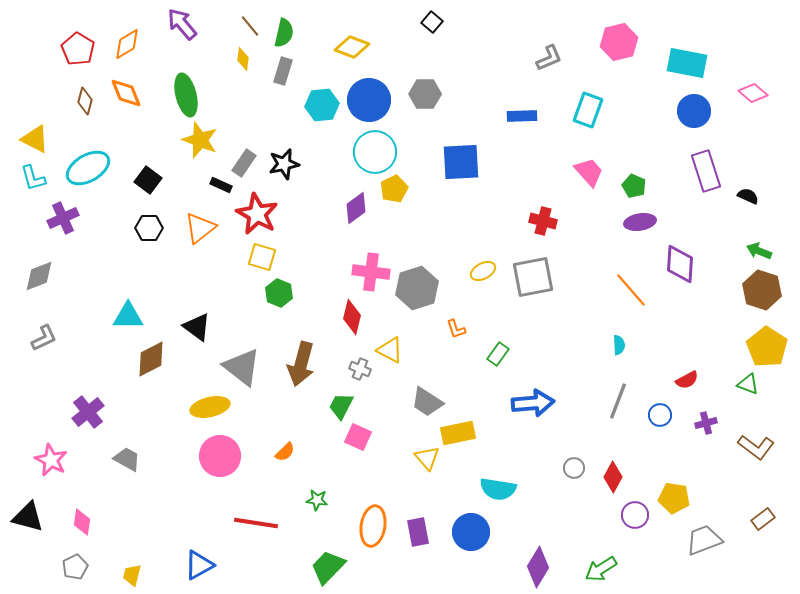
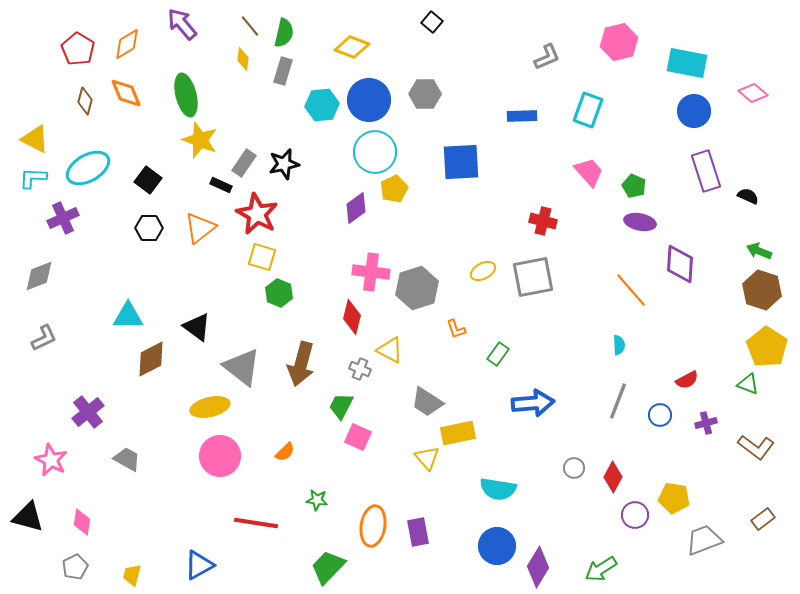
gray L-shape at (549, 58): moved 2 px left, 1 px up
cyan L-shape at (33, 178): rotated 108 degrees clockwise
purple ellipse at (640, 222): rotated 20 degrees clockwise
blue circle at (471, 532): moved 26 px right, 14 px down
